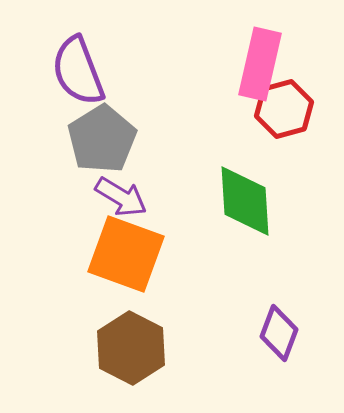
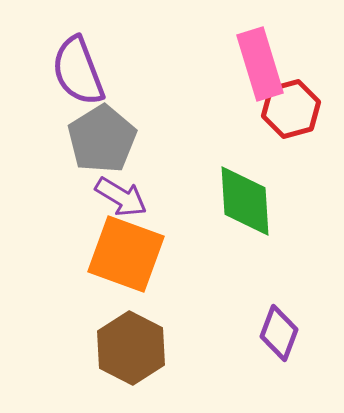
pink rectangle: rotated 30 degrees counterclockwise
red hexagon: moved 7 px right
